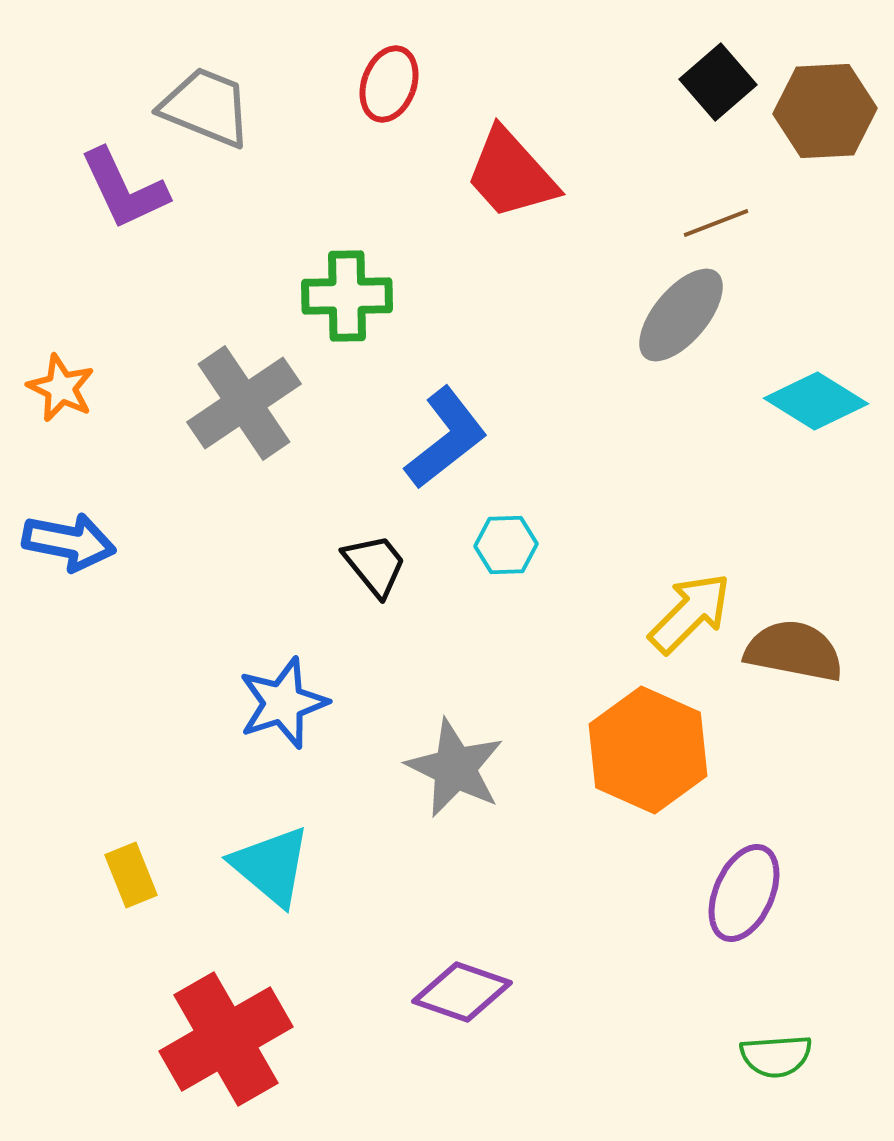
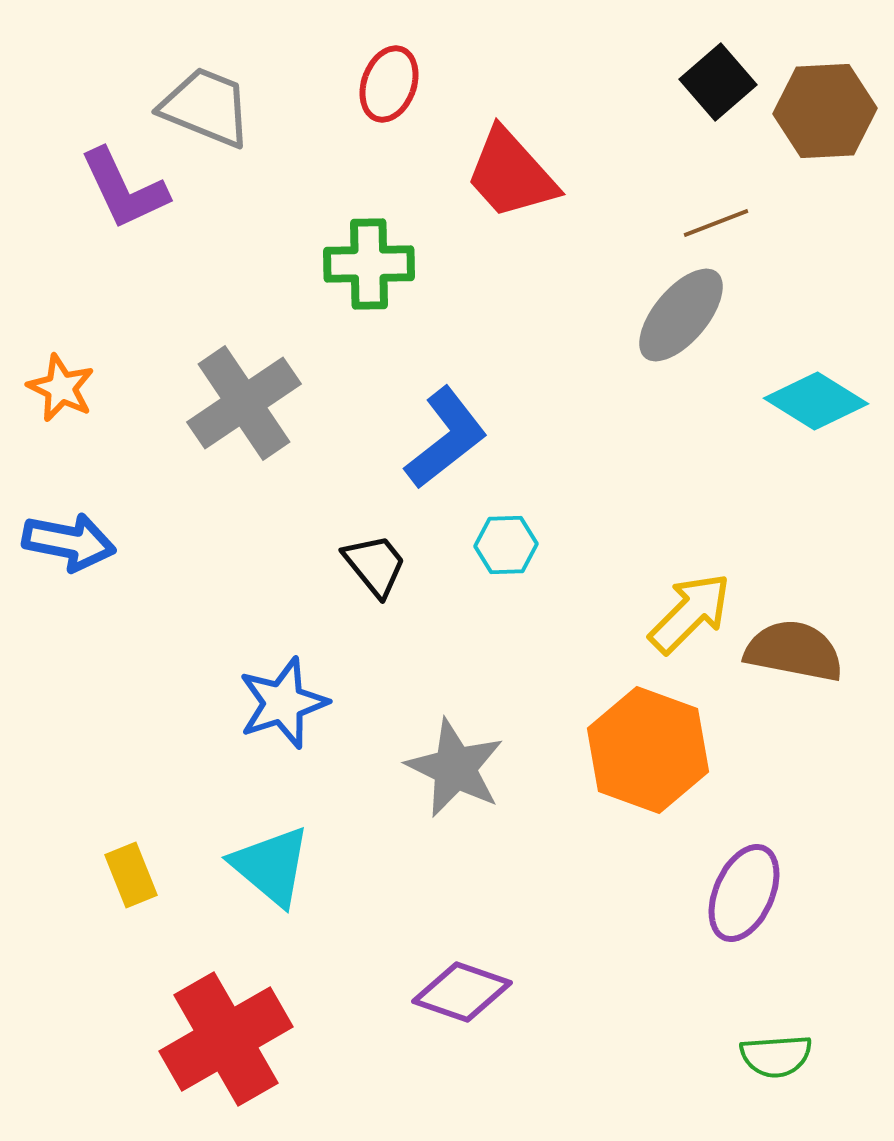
green cross: moved 22 px right, 32 px up
orange hexagon: rotated 4 degrees counterclockwise
